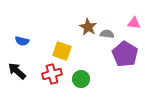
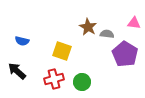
red cross: moved 2 px right, 5 px down
green circle: moved 1 px right, 3 px down
